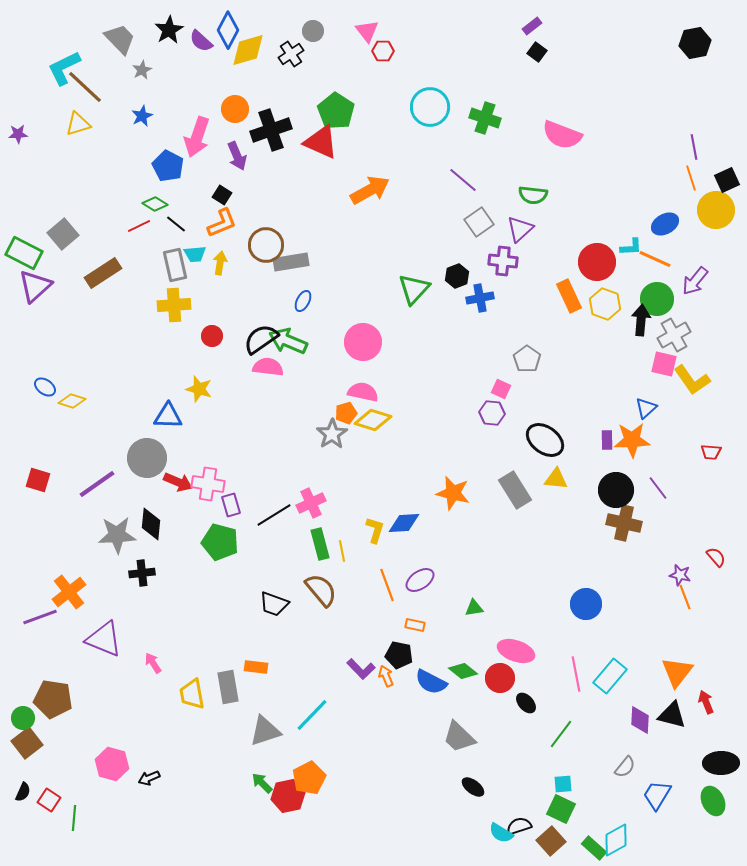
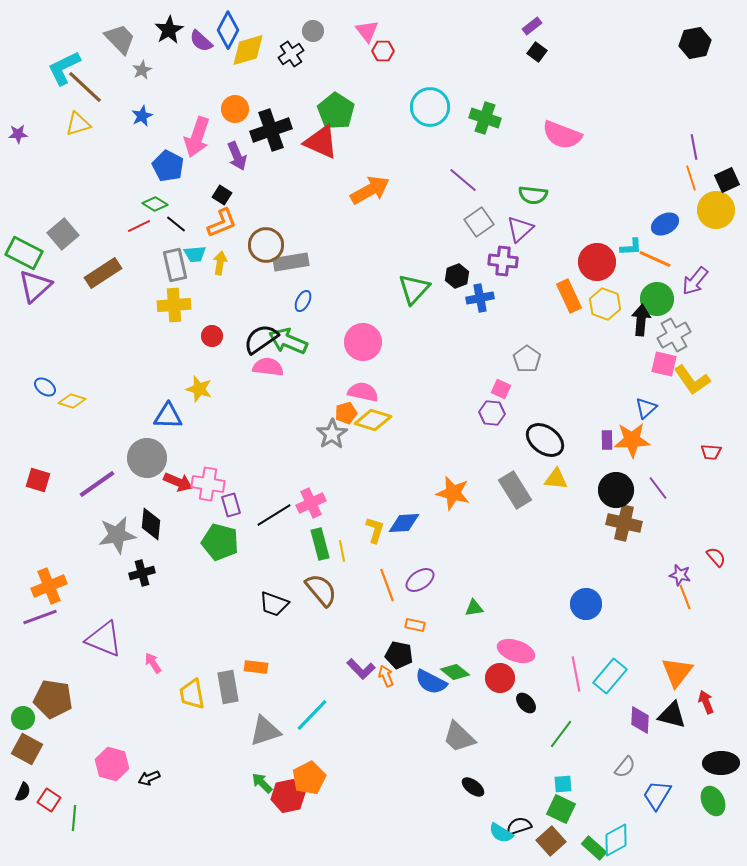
gray star at (117, 535): rotated 6 degrees counterclockwise
black cross at (142, 573): rotated 10 degrees counterclockwise
orange cross at (69, 592): moved 20 px left, 6 px up; rotated 16 degrees clockwise
green diamond at (463, 671): moved 8 px left, 1 px down
brown square at (27, 743): moved 6 px down; rotated 24 degrees counterclockwise
